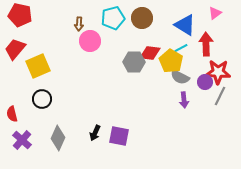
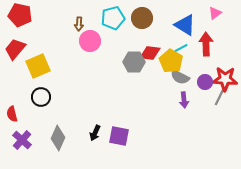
red star: moved 7 px right, 7 px down
black circle: moved 1 px left, 2 px up
